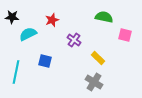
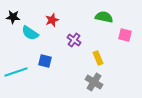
black star: moved 1 px right
cyan semicircle: moved 2 px right, 1 px up; rotated 120 degrees counterclockwise
yellow rectangle: rotated 24 degrees clockwise
cyan line: rotated 60 degrees clockwise
